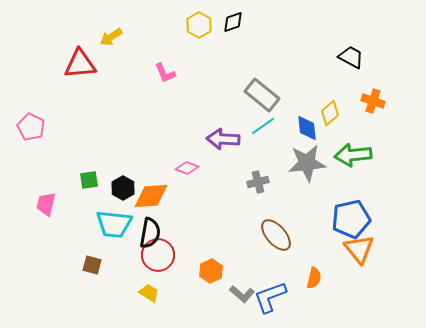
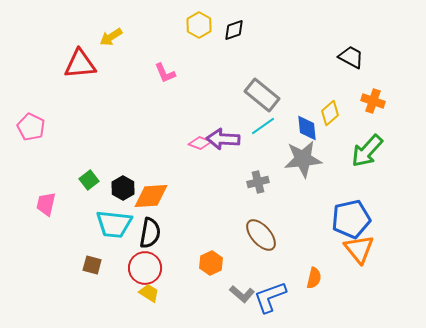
black diamond: moved 1 px right, 8 px down
green arrow: moved 14 px right, 4 px up; rotated 42 degrees counterclockwise
gray star: moved 4 px left, 4 px up
pink diamond: moved 13 px right, 25 px up
green square: rotated 30 degrees counterclockwise
brown ellipse: moved 15 px left
red circle: moved 13 px left, 13 px down
orange hexagon: moved 8 px up
